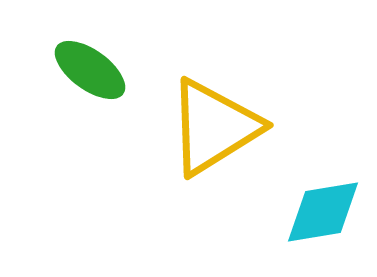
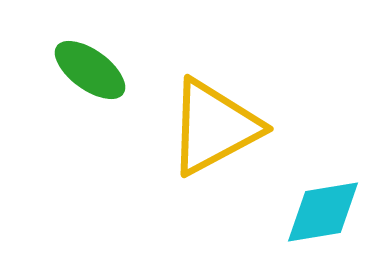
yellow triangle: rotated 4 degrees clockwise
